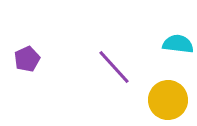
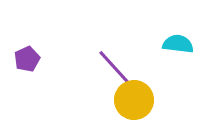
yellow circle: moved 34 px left
